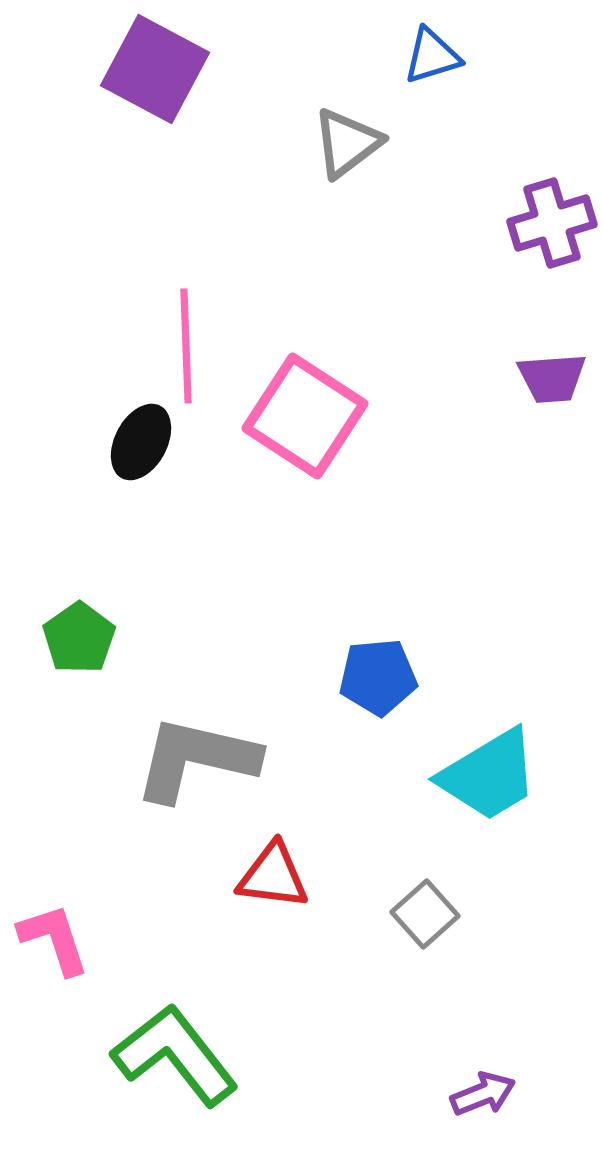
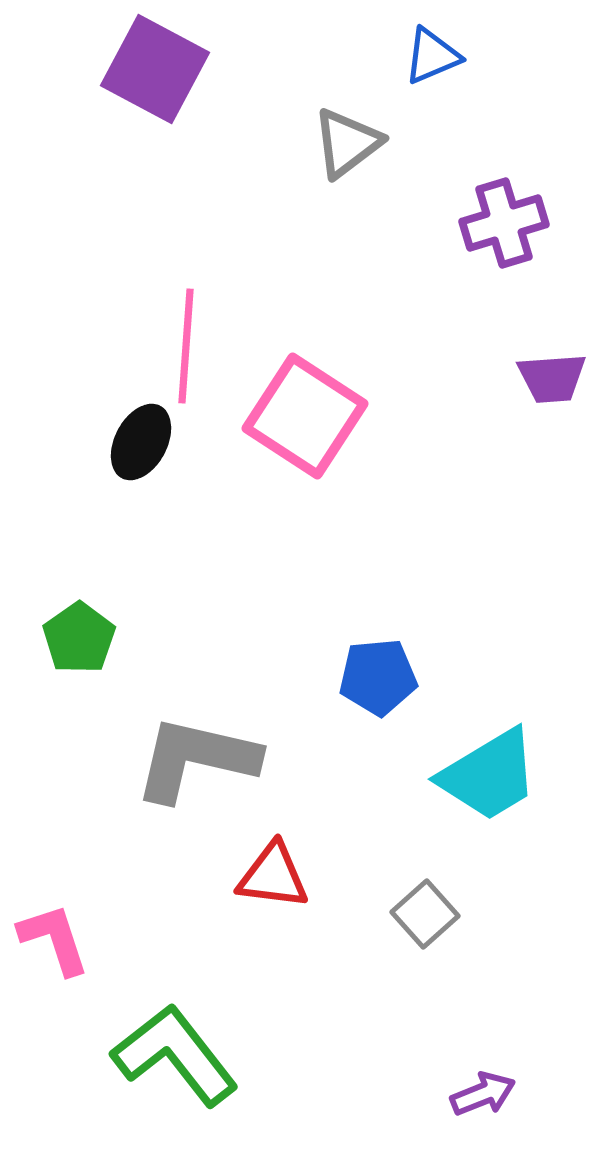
blue triangle: rotated 6 degrees counterclockwise
purple cross: moved 48 px left
pink line: rotated 6 degrees clockwise
